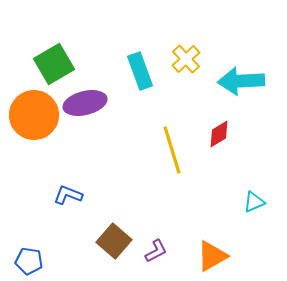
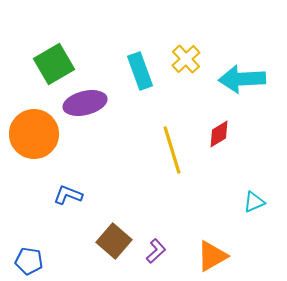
cyan arrow: moved 1 px right, 2 px up
orange circle: moved 19 px down
purple L-shape: rotated 15 degrees counterclockwise
